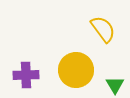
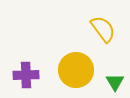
green triangle: moved 3 px up
